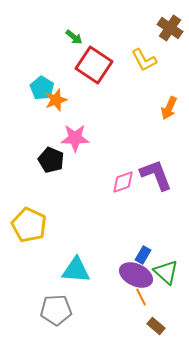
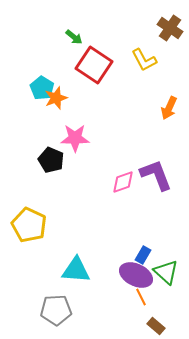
orange star: moved 2 px up
